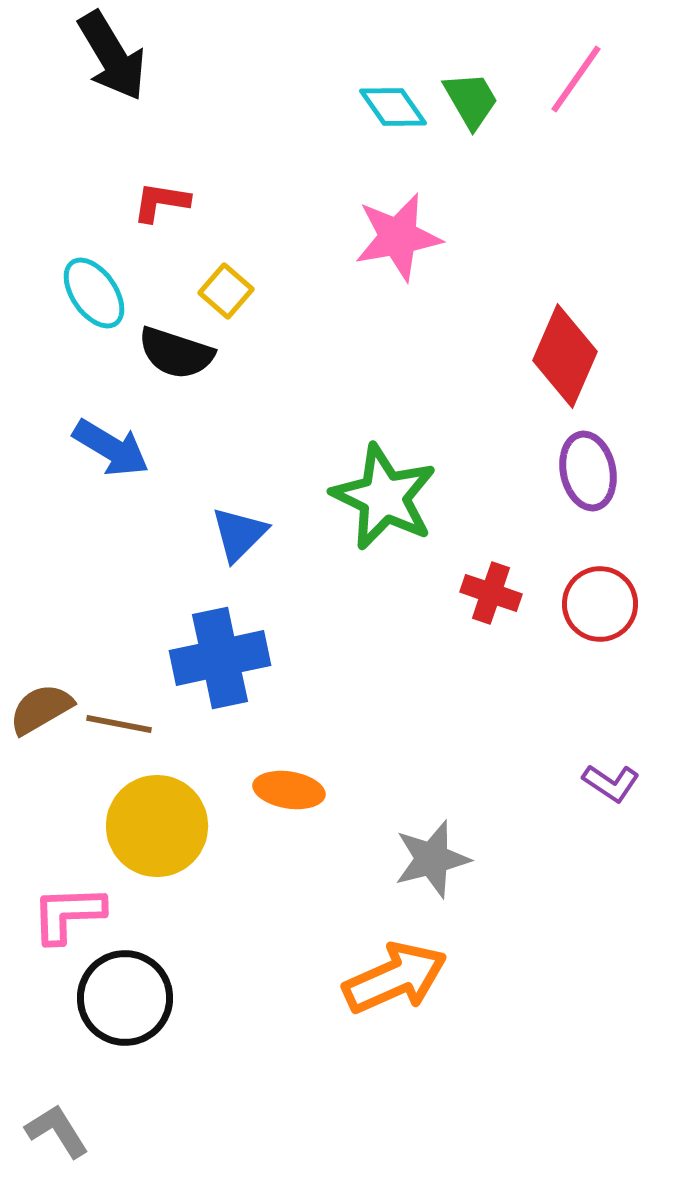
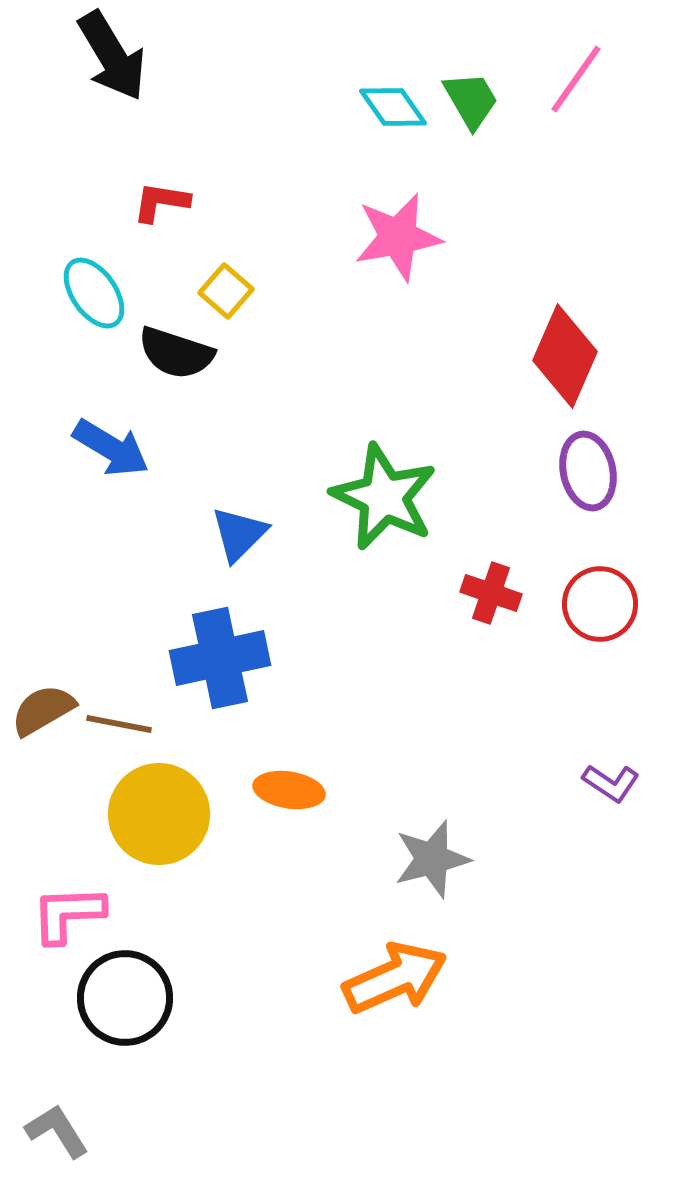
brown semicircle: moved 2 px right, 1 px down
yellow circle: moved 2 px right, 12 px up
